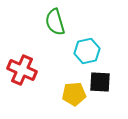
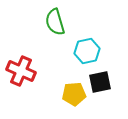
red cross: moved 1 px left, 1 px down
black square: rotated 15 degrees counterclockwise
